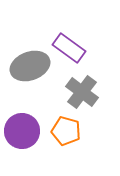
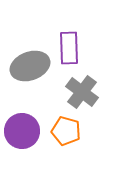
purple rectangle: rotated 52 degrees clockwise
